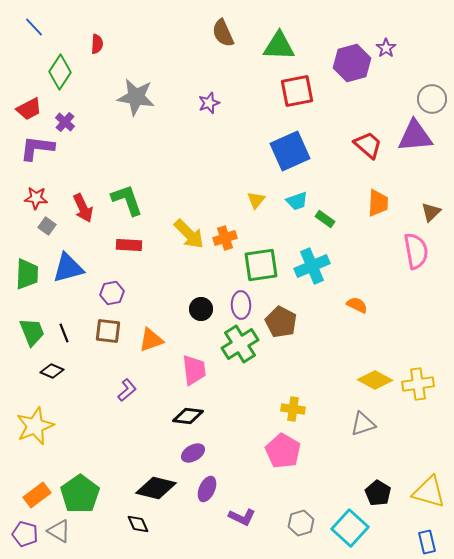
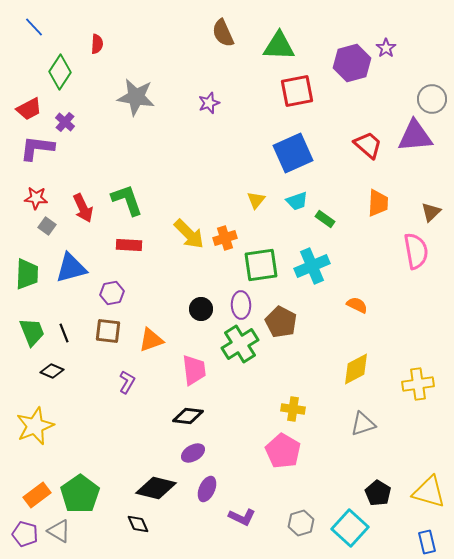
blue square at (290, 151): moved 3 px right, 2 px down
blue triangle at (68, 268): moved 3 px right
yellow diamond at (375, 380): moved 19 px left, 11 px up; rotated 56 degrees counterclockwise
purple L-shape at (127, 390): moved 8 px up; rotated 20 degrees counterclockwise
